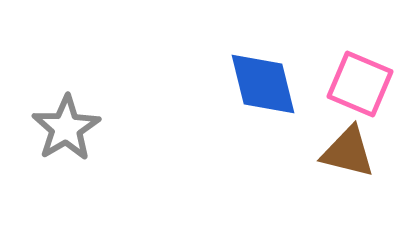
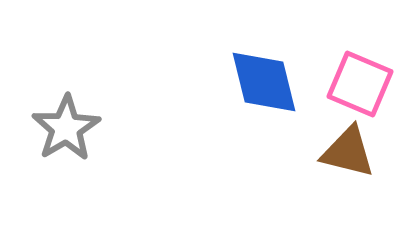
blue diamond: moved 1 px right, 2 px up
